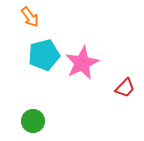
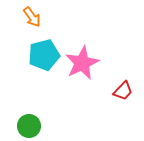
orange arrow: moved 2 px right
red trapezoid: moved 2 px left, 3 px down
green circle: moved 4 px left, 5 px down
